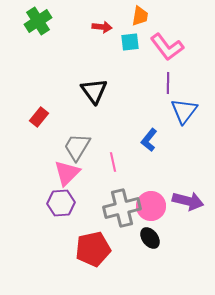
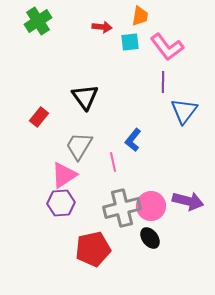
purple line: moved 5 px left, 1 px up
black triangle: moved 9 px left, 6 px down
blue L-shape: moved 16 px left
gray trapezoid: moved 2 px right, 1 px up
pink triangle: moved 3 px left, 2 px down; rotated 12 degrees clockwise
